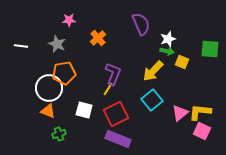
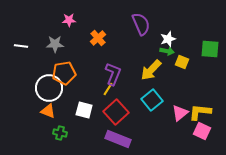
gray star: moved 2 px left; rotated 24 degrees counterclockwise
yellow arrow: moved 2 px left, 1 px up
red square: moved 2 px up; rotated 15 degrees counterclockwise
green cross: moved 1 px right, 1 px up; rotated 32 degrees clockwise
